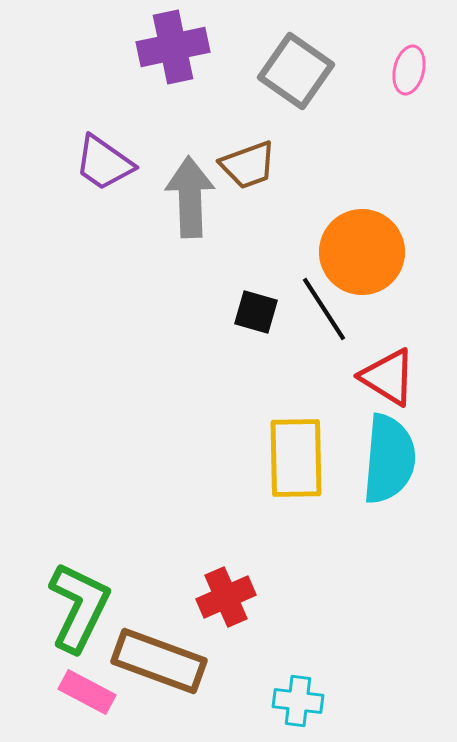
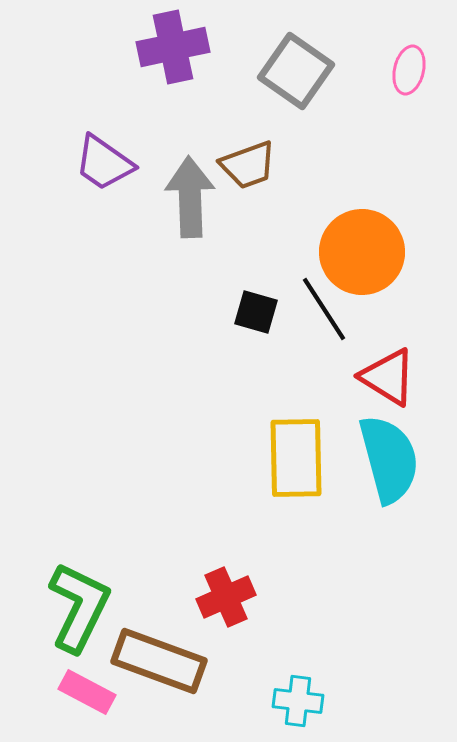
cyan semicircle: rotated 20 degrees counterclockwise
